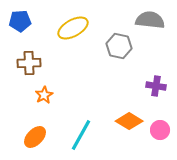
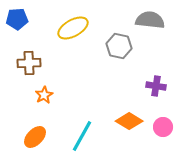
blue pentagon: moved 3 px left, 2 px up
pink circle: moved 3 px right, 3 px up
cyan line: moved 1 px right, 1 px down
